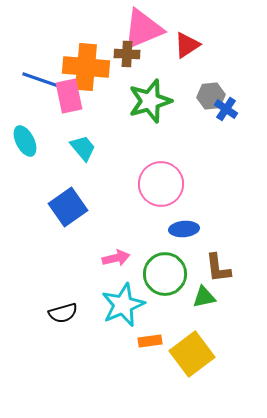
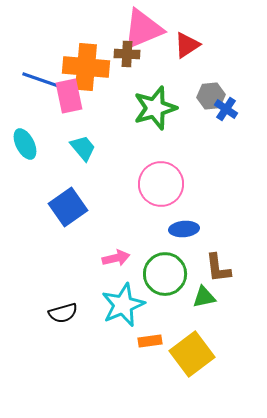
green star: moved 5 px right, 7 px down
cyan ellipse: moved 3 px down
